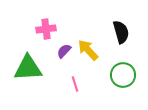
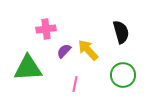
pink line: rotated 28 degrees clockwise
